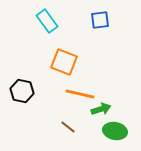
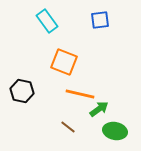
green arrow: moved 2 px left; rotated 18 degrees counterclockwise
